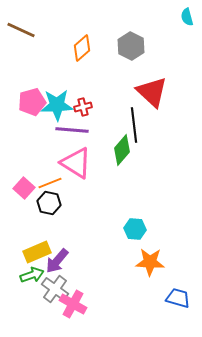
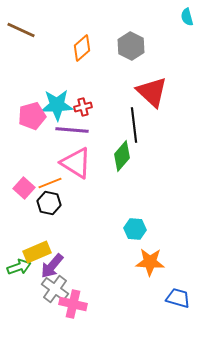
pink pentagon: moved 14 px down
green diamond: moved 6 px down
purple arrow: moved 5 px left, 5 px down
green arrow: moved 13 px left, 8 px up
pink cross: rotated 16 degrees counterclockwise
